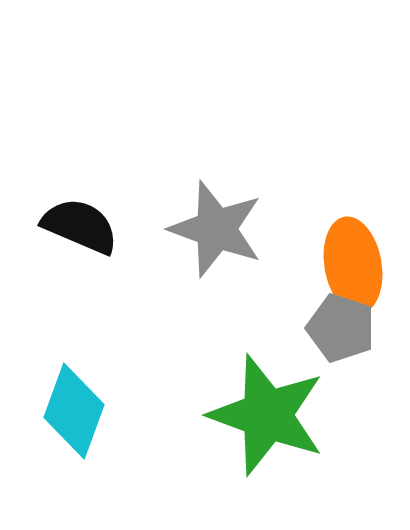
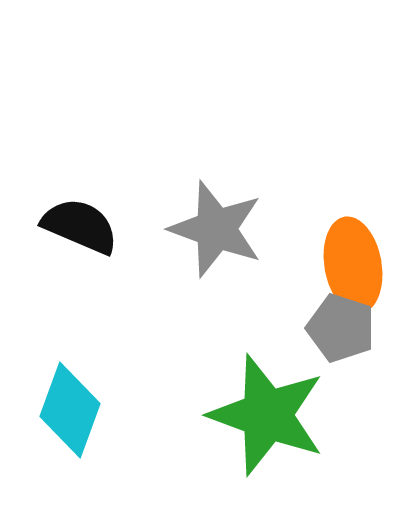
cyan diamond: moved 4 px left, 1 px up
